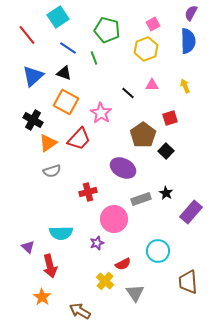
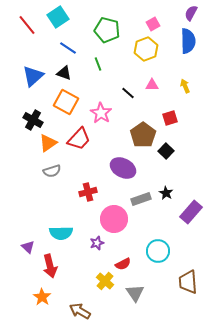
red line: moved 10 px up
green line: moved 4 px right, 6 px down
